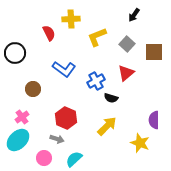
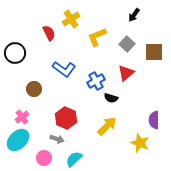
yellow cross: rotated 30 degrees counterclockwise
brown circle: moved 1 px right
